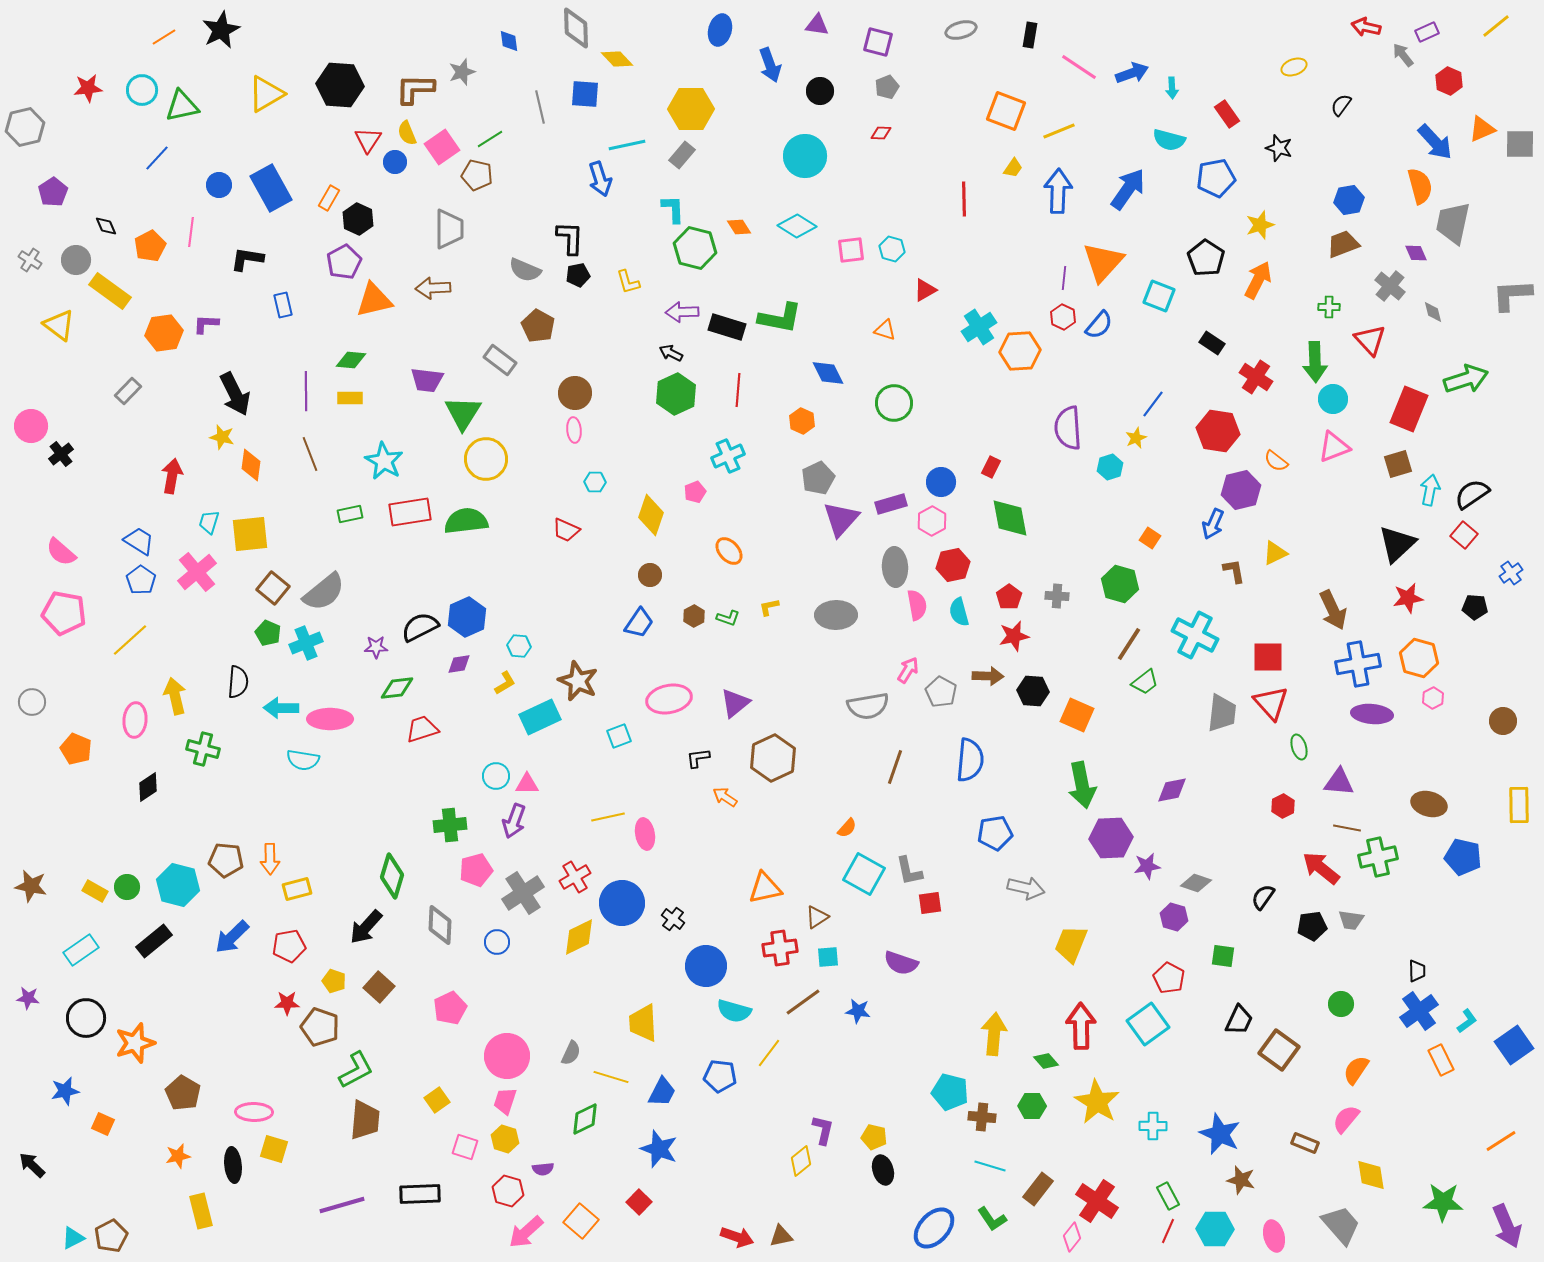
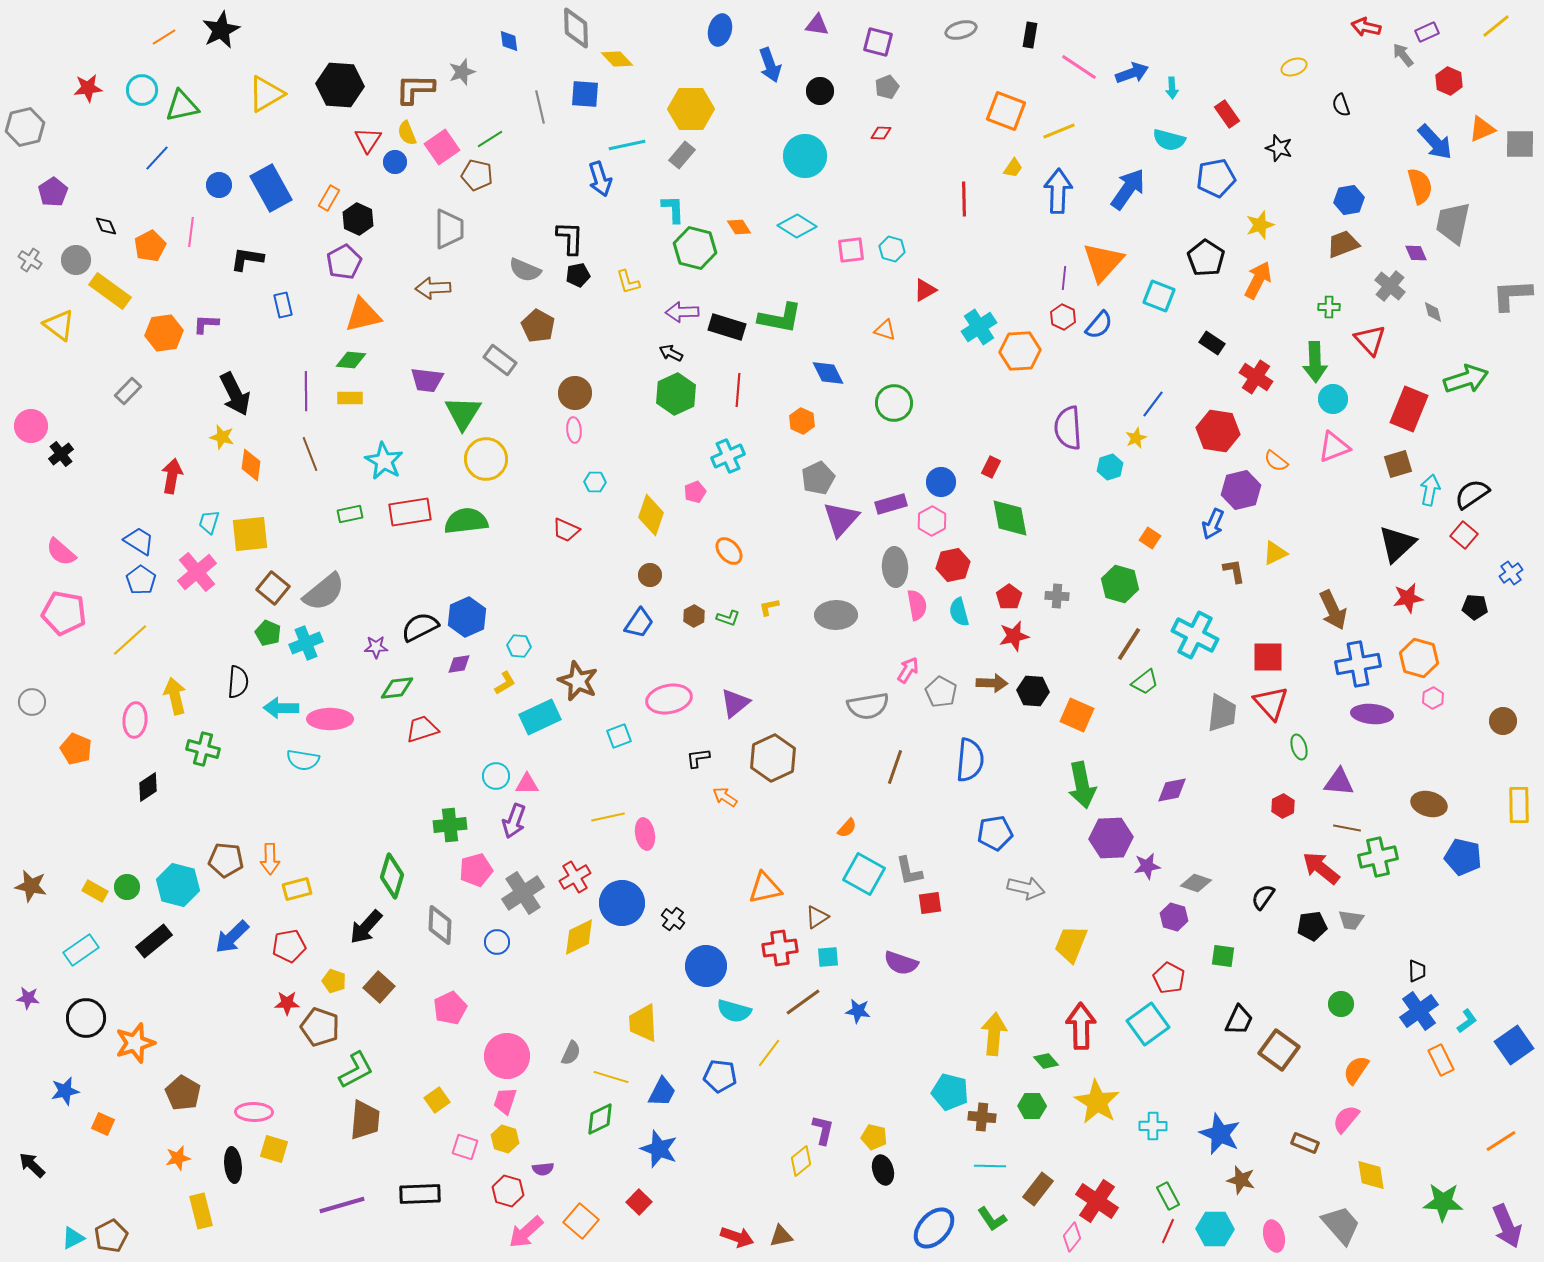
black semicircle at (1341, 105): rotated 55 degrees counterclockwise
orange triangle at (374, 300): moved 11 px left, 15 px down
brown arrow at (988, 676): moved 4 px right, 7 px down
green diamond at (585, 1119): moved 15 px right
orange star at (178, 1156): moved 2 px down
cyan line at (990, 1166): rotated 16 degrees counterclockwise
